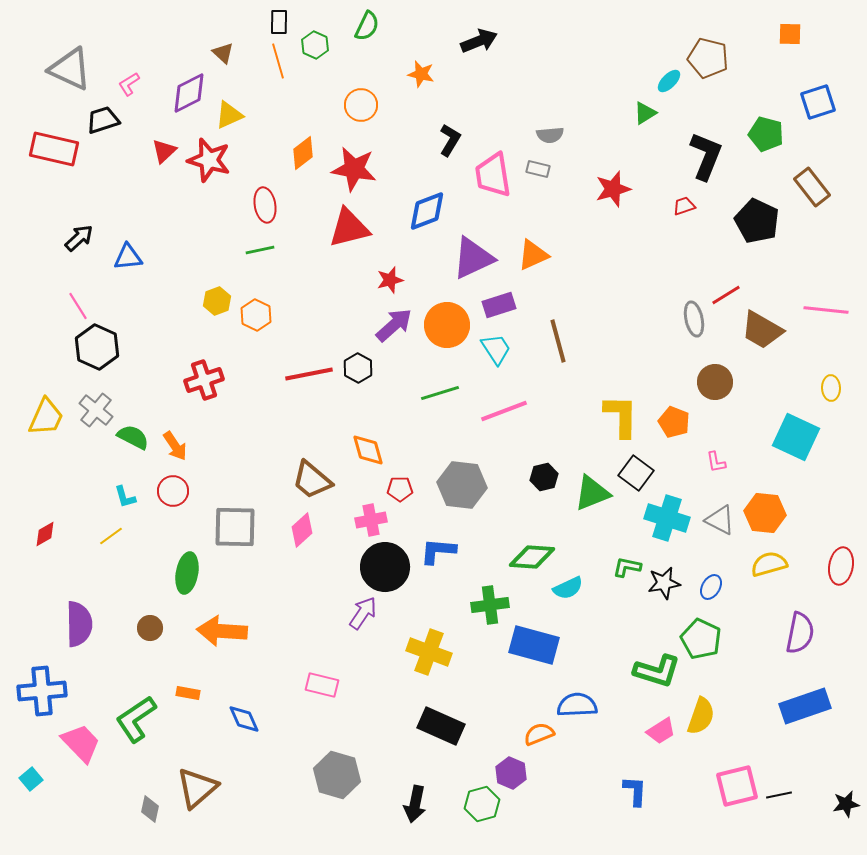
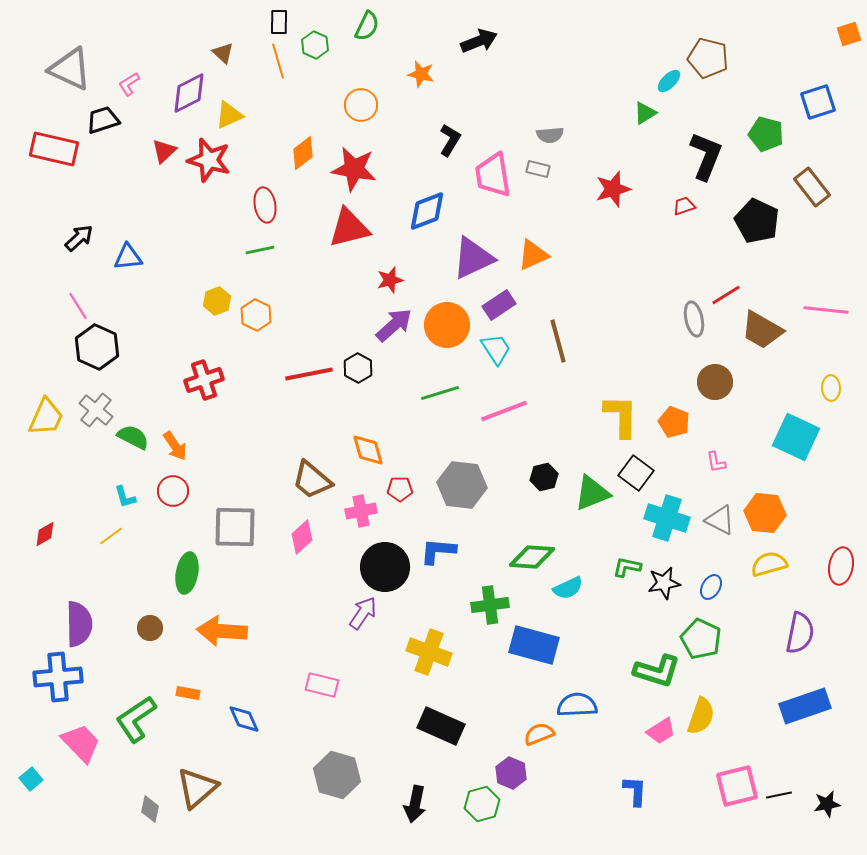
orange square at (790, 34): moved 59 px right; rotated 20 degrees counterclockwise
purple rectangle at (499, 305): rotated 16 degrees counterclockwise
pink cross at (371, 520): moved 10 px left, 9 px up
pink diamond at (302, 530): moved 7 px down
blue cross at (42, 691): moved 16 px right, 14 px up
black star at (846, 804): moved 19 px left
